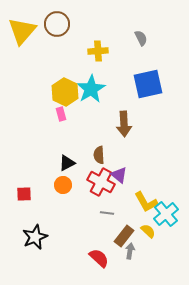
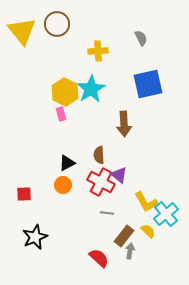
yellow triangle: rotated 20 degrees counterclockwise
